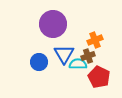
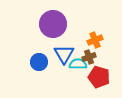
brown cross: moved 1 px right, 1 px down
red pentagon: rotated 10 degrees counterclockwise
